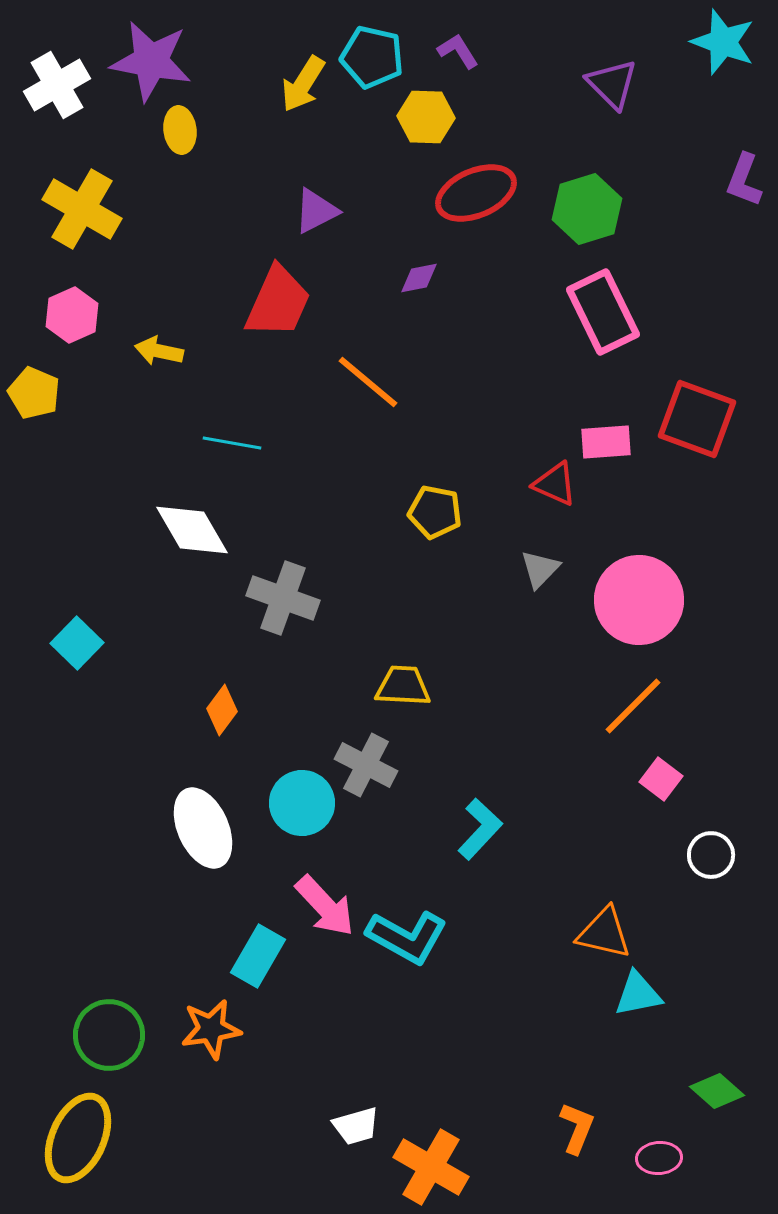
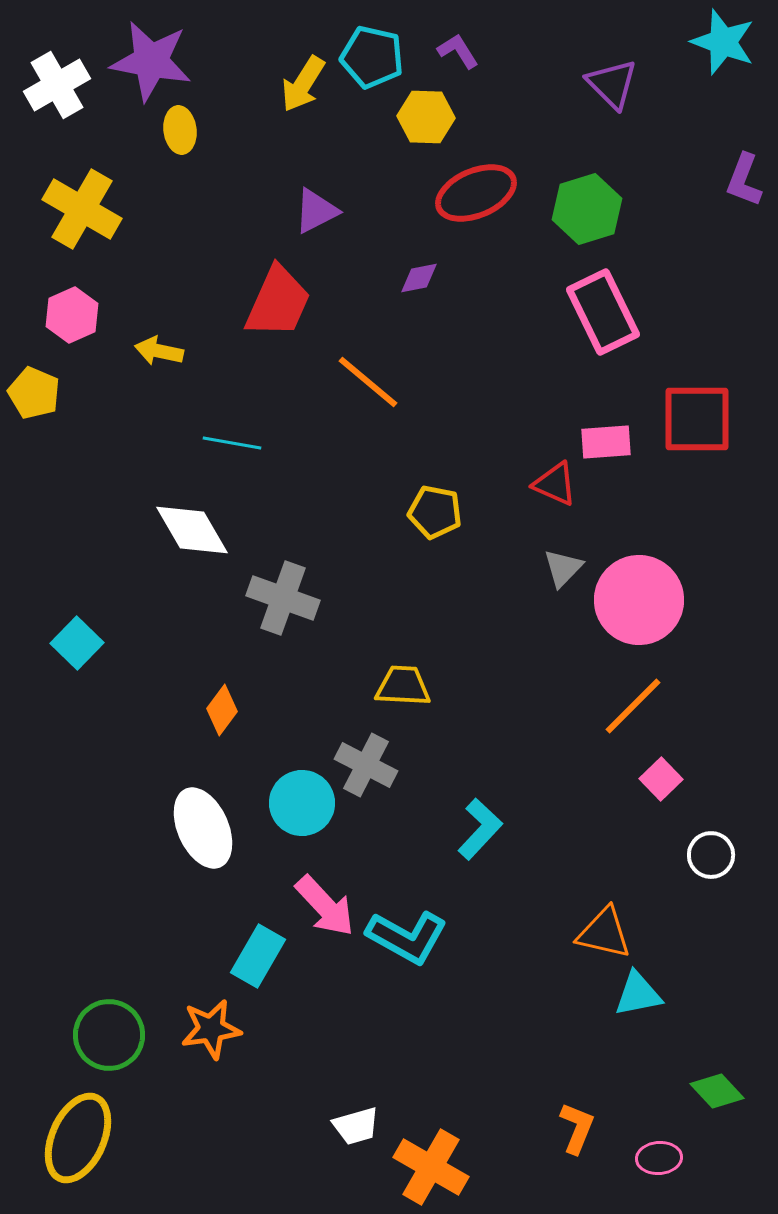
red square at (697, 419): rotated 20 degrees counterclockwise
gray triangle at (540, 569): moved 23 px right, 1 px up
pink square at (661, 779): rotated 9 degrees clockwise
green diamond at (717, 1091): rotated 6 degrees clockwise
